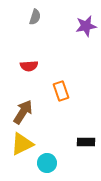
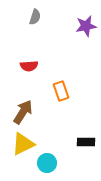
yellow triangle: moved 1 px right
